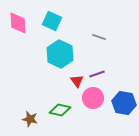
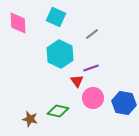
cyan square: moved 4 px right, 4 px up
gray line: moved 7 px left, 3 px up; rotated 56 degrees counterclockwise
purple line: moved 6 px left, 6 px up
green diamond: moved 2 px left, 1 px down
